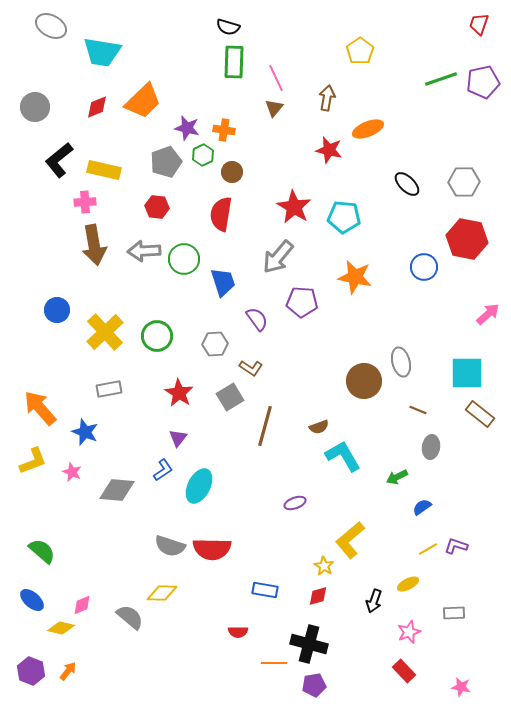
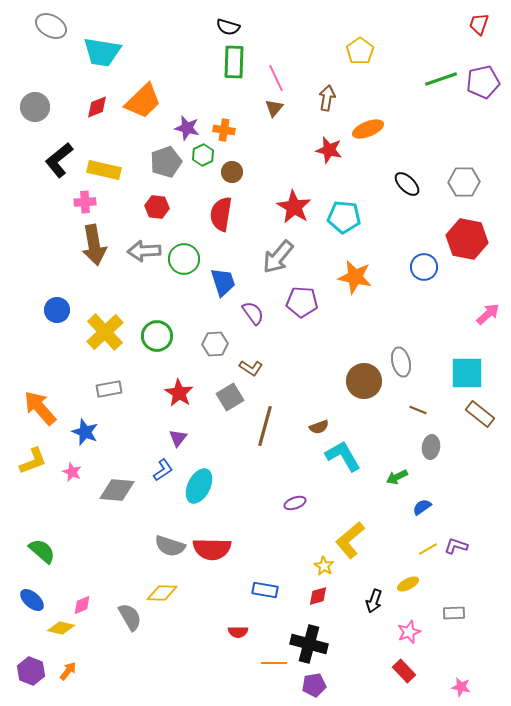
purple semicircle at (257, 319): moved 4 px left, 6 px up
gray semicircle at (130, 617): rotated 20 degrees clockwise
